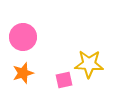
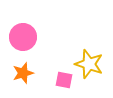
yellow star: rotated 16 degrees clockwise
pink square: rotated 24 degrees clockwise
